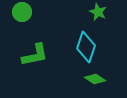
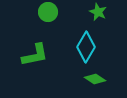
green circle: moved 26 px right
cyan diamond: rotated 12 degrees clockwise
